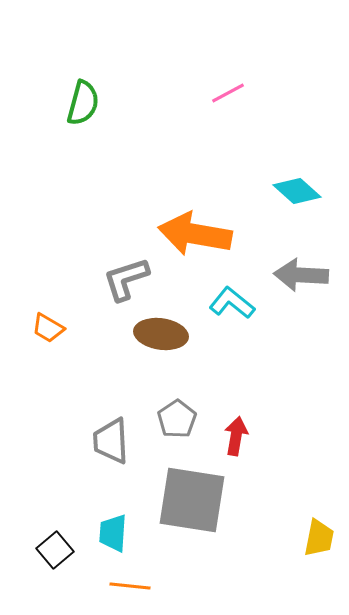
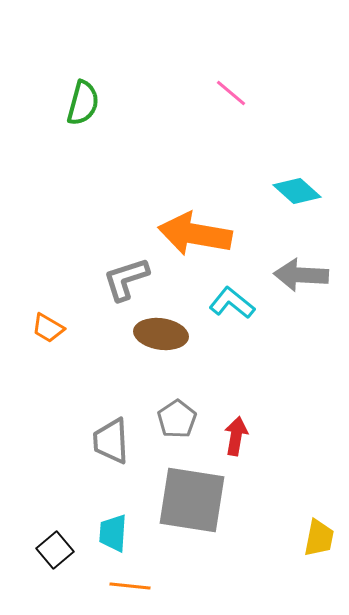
pink line: moved 3 px right; rotated 68 degrees clockwise
